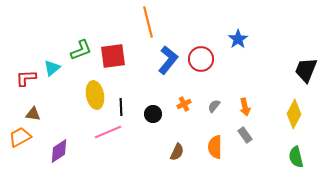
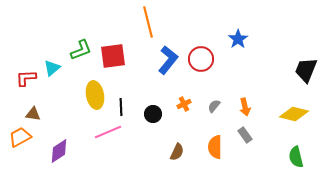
yellow diamond: rotated 76 degrees clockwise
